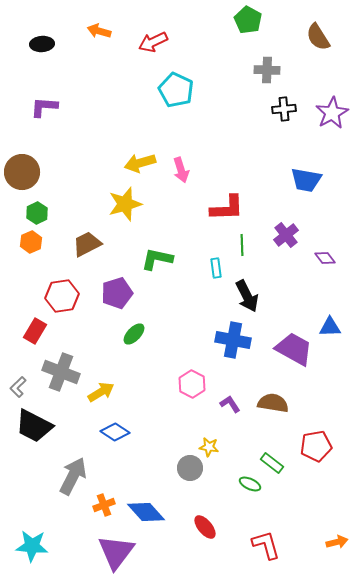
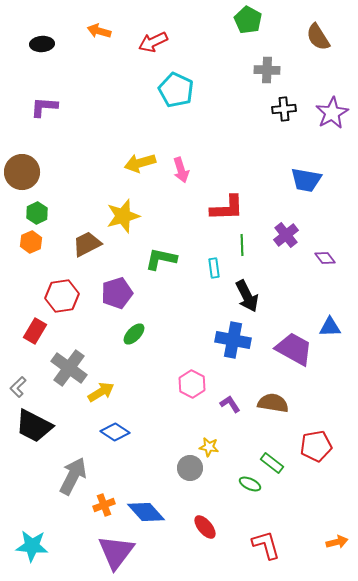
yellow star at (125, 204): moved 2 px left, 12 px down
green L-shape at (157, 259): moved 4 px right
cyan rectangle at (216, 268): moved 2 px left
gray cross at (61, 372): moved 8 px right, 4 px up; rotated 15 degrees clockwise
